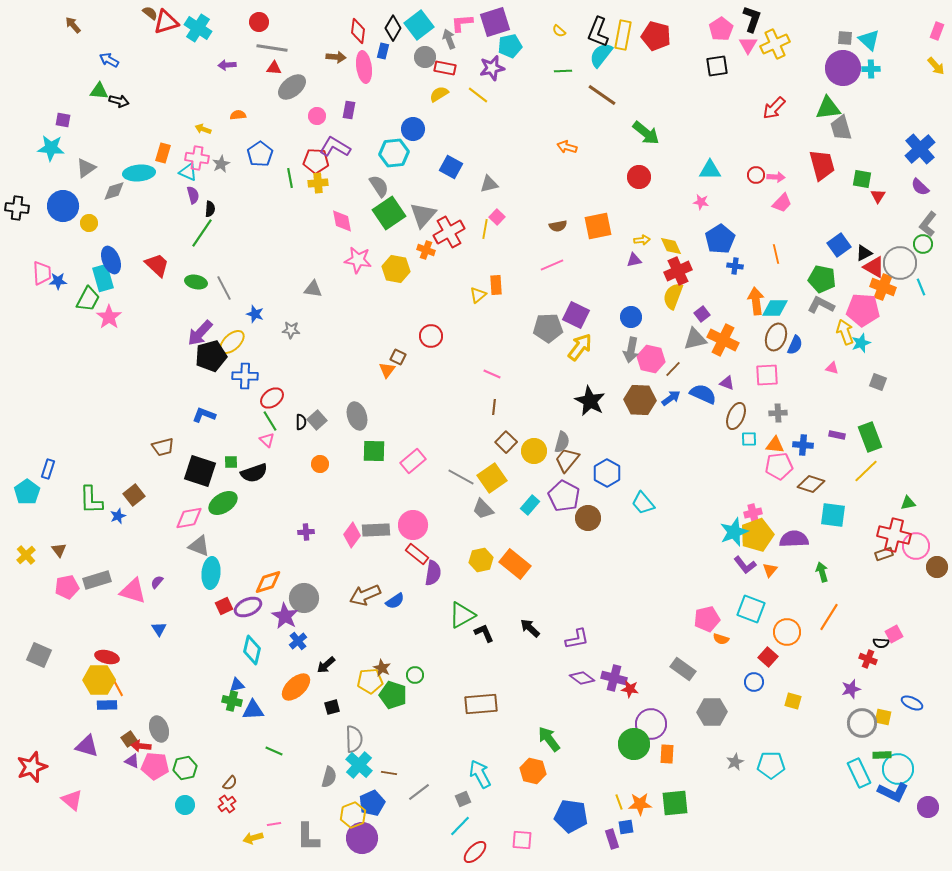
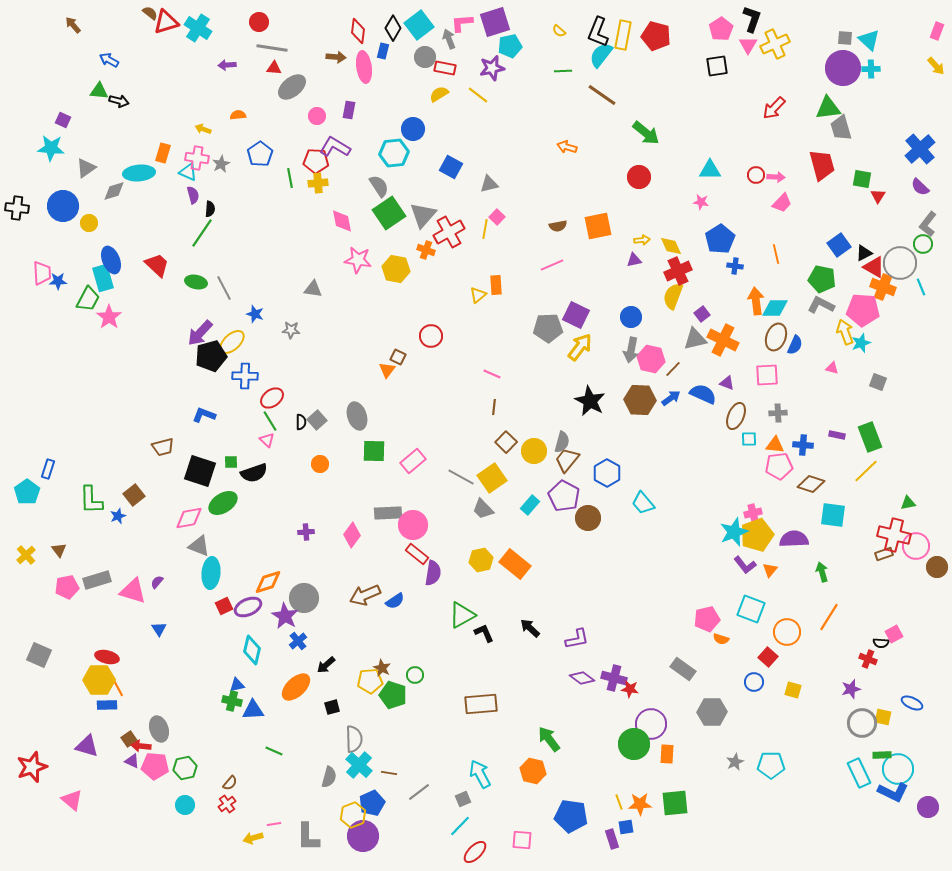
purple square at (63, 120): rotated 14 degrees clockwise
gray rectangle at (376, 530): moved 12 px right, 17 px up
yellow square at (793, 701): moved 11 px up
purple circle at (362, 838): moved 1 px right, 2 px up
